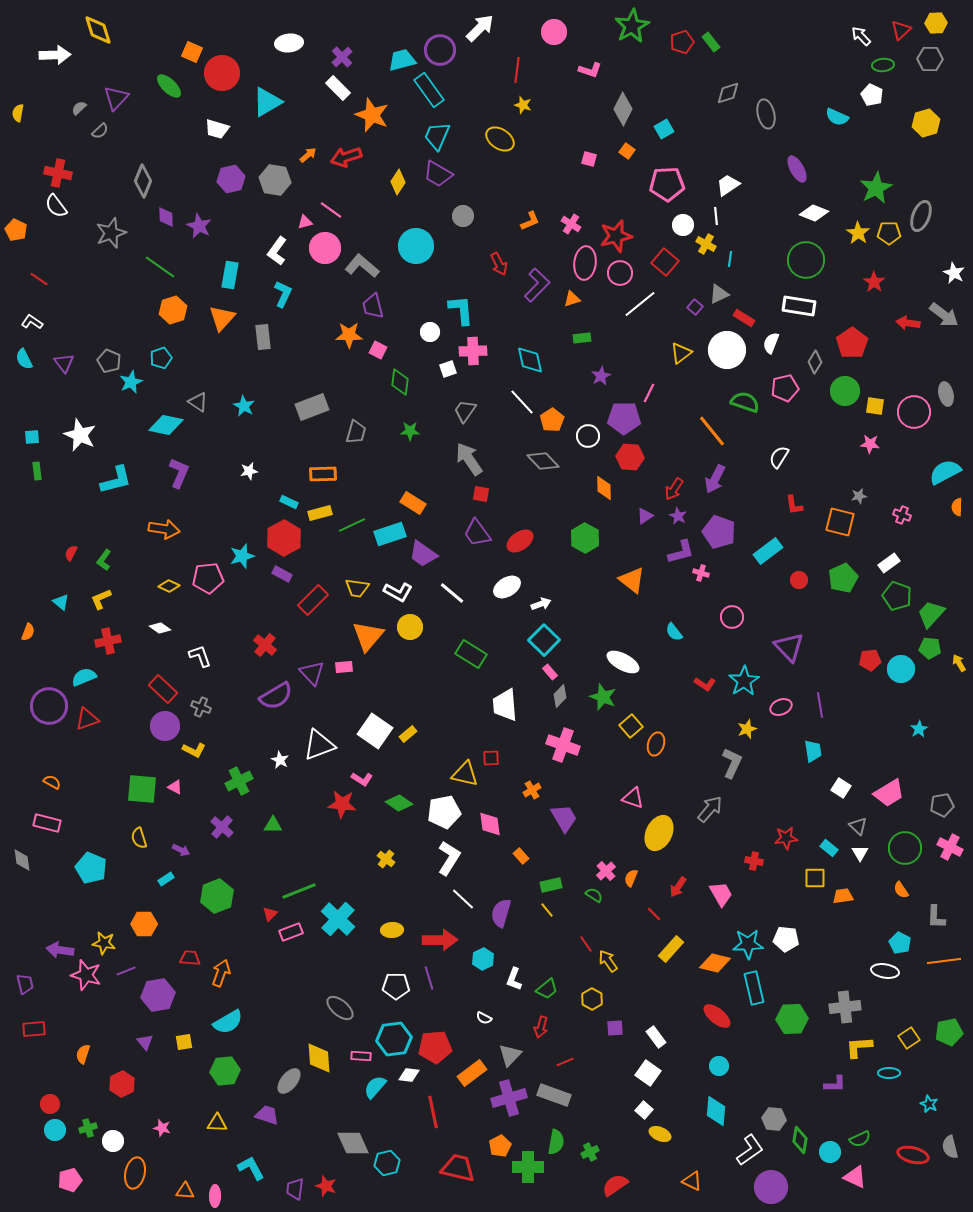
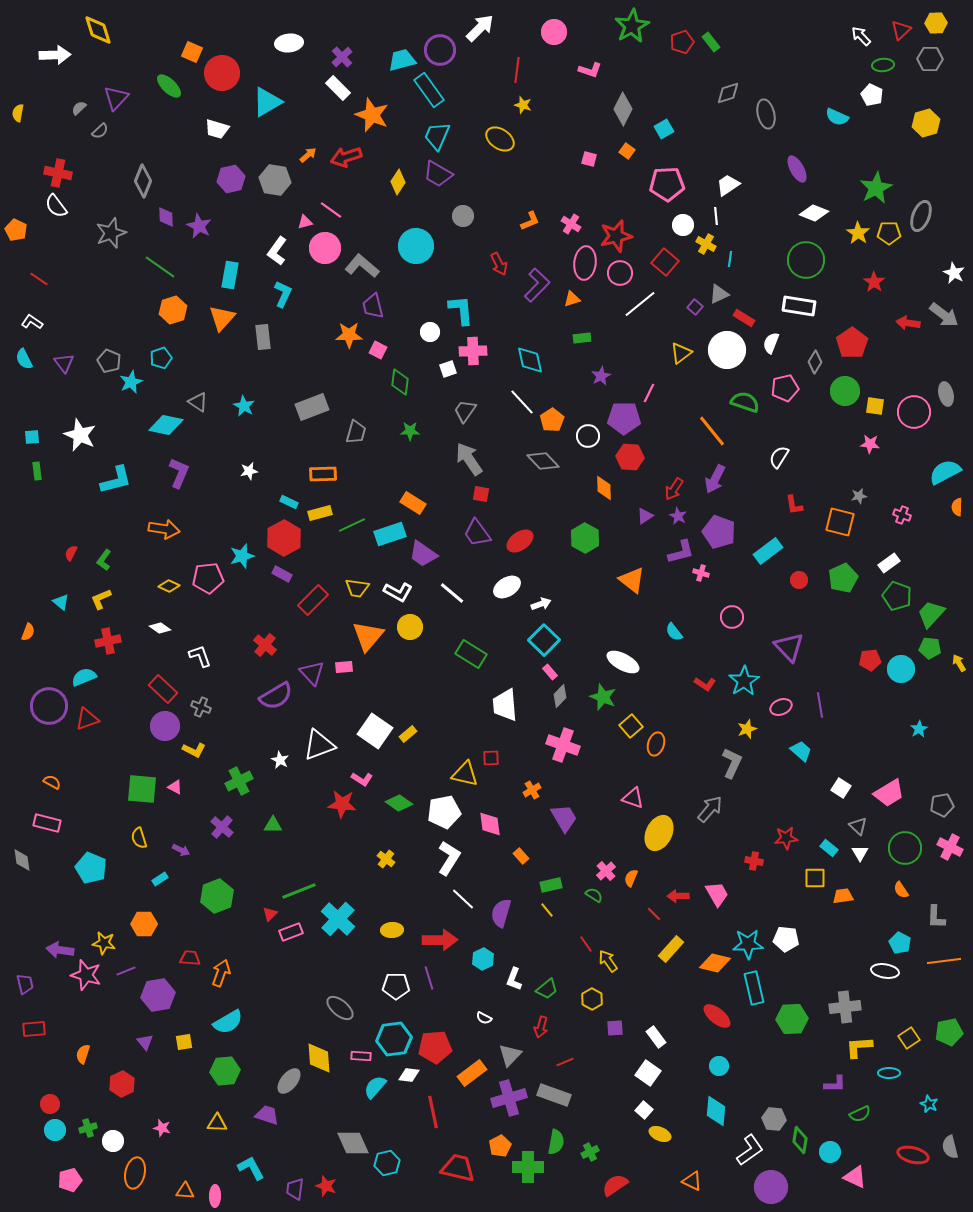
cyan trapezoid at (813, 751): moved 12 px left; rotated 40 degrees counterclockwise
cyan rectangle at (166, 879): moved 6 px left
red arrow at (678, 887): moved 9 px down; rotated 55 degrees clockwise
pink trapezoid at (721, 894): moved 4 px left
green semicircle at (860, 1139): moved 25 px up
